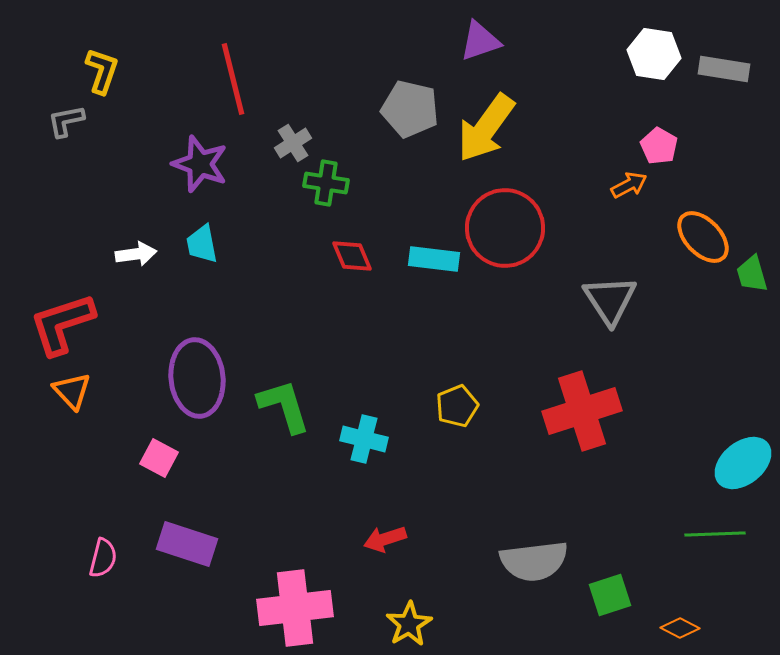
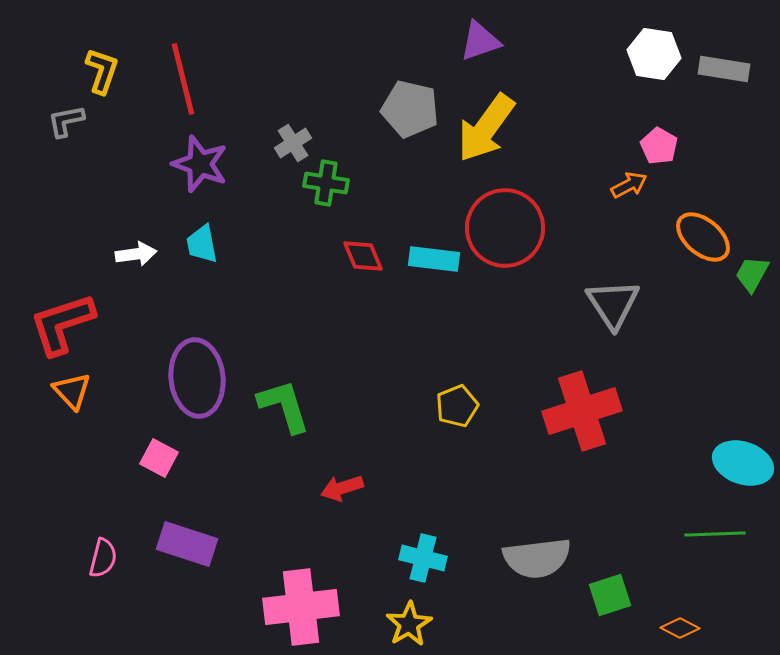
red line: moved 50 px left
orange ellipse: rotated 6 degrees counterclockwise
red diamond: moved 11 px right
green trapezoid: rotated 45 degrees clockwise
gray triangle: moved 3 px right, 4 px down
cyan cross: moved 59 px right, 119 px down
cyan ellipse: rotated 58 degrees clockwise
red arrow: moved 43 px left, 51 px up
gray semicircle: moved 3 px right, 3 px up
pink cross: moved 6 px right, 1 px up
